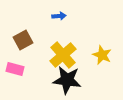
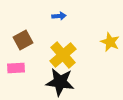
yellow star: moved 8 px right, 13 px up
pink rectangle: moved 1 px right, 1 px up; rotated 18 degrees counterclockwise
black star: moved 7 px left, 2 px down
